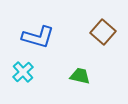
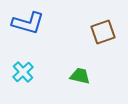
brown square: rotated 30 degrees clockwise
blue L-shape: moved 10 px left, 14 px up
